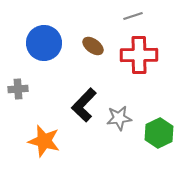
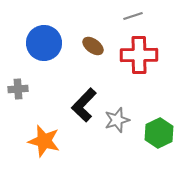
gray star: moved 2 px left, 2 px down; rotated 10 degrees counterclockwise
